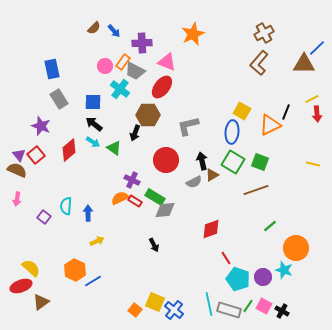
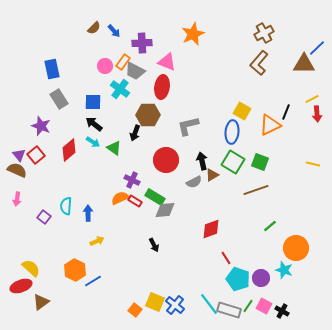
red ellipse at (162, 87): rotated 30 degrees counterclockwise
purple circle at (263, 277): moved 2 px left, 1 px down
cyan line at (209, 304): rotated 25 degrees counterclockwise
blue cross at (174, 310): moved 1 px right, 5 px up
